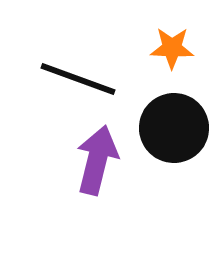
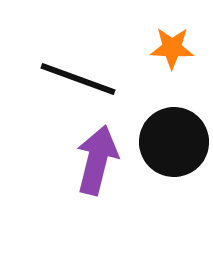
black circle: moved 14 px down
